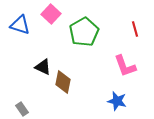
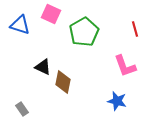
pink square: rotated 18 degrees counterclockwise
